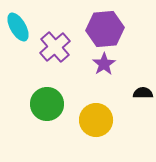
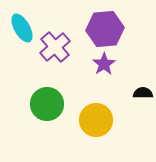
cyan ellipse: moved 4 px right, 1 px down
